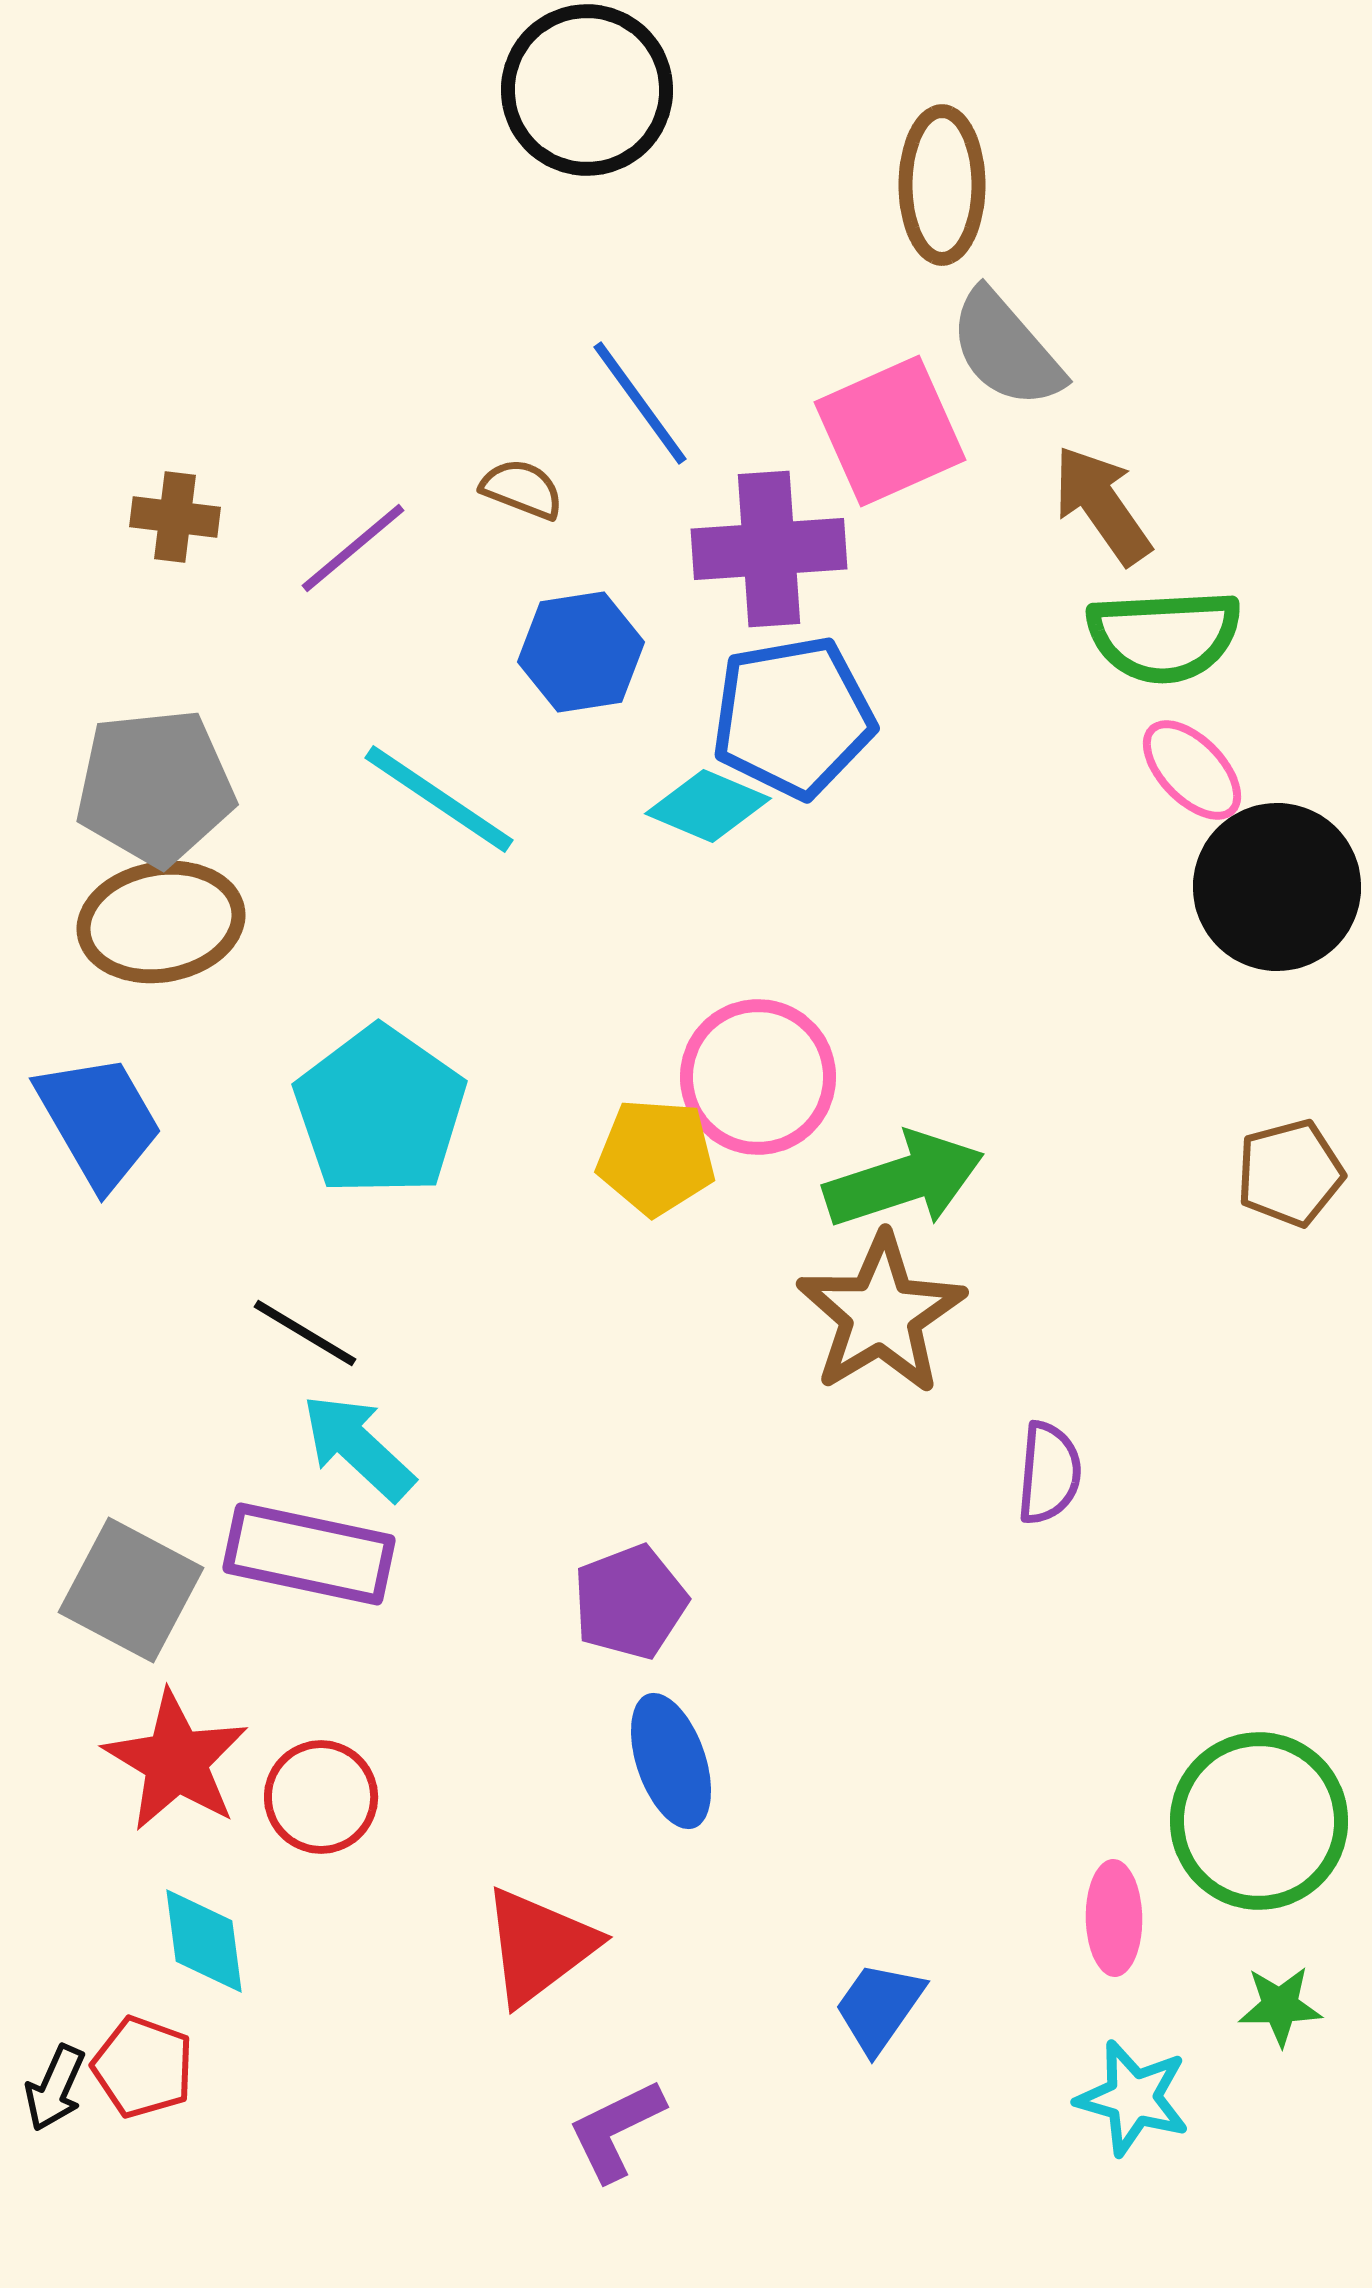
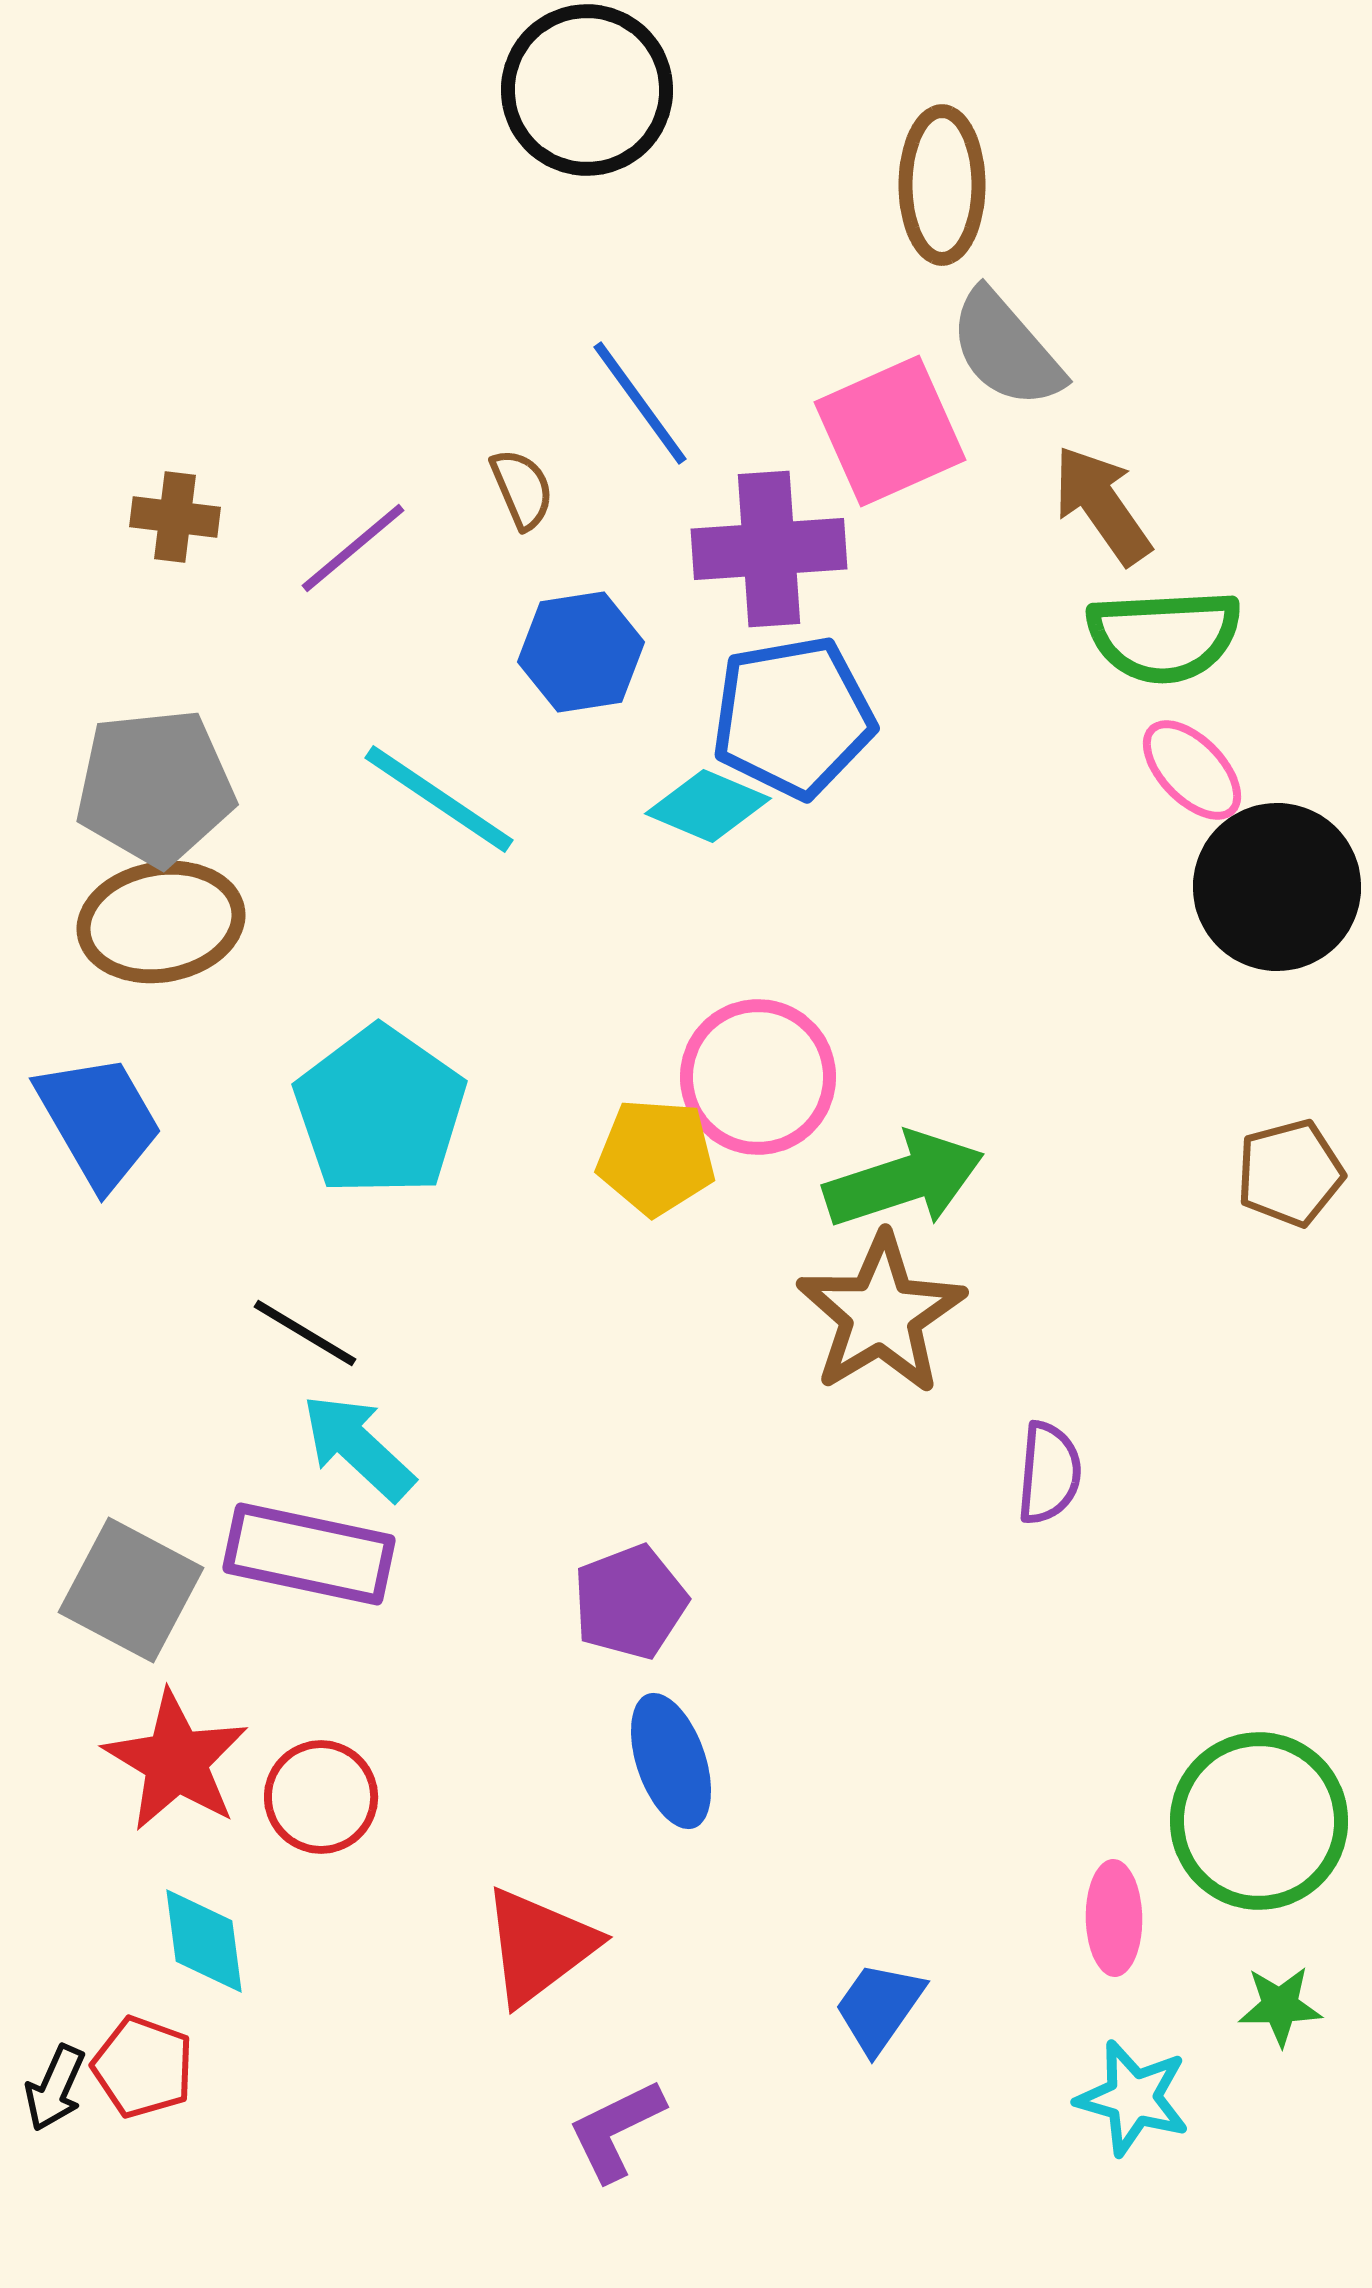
brown semicircle at (522, 489): rotated 46 degrees clockwise
